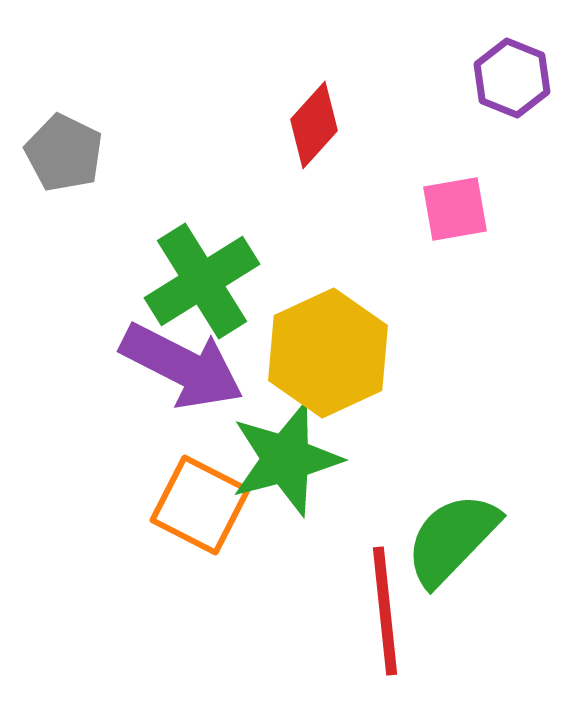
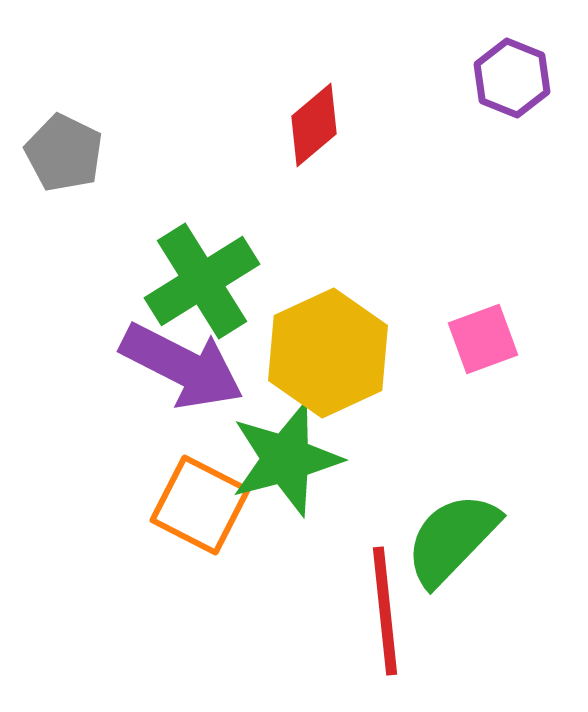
red diamond: rotated 8 degrees clockwise
pink square: moved 28 px right, 130 px down; rotated 10 degrees counterclockwise
